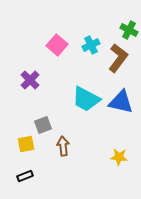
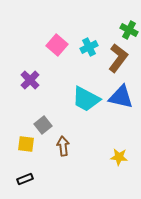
cyan cross: moved 2 px left, 2 px down
blue triangle: moved 5 px up
gray square: rotated 18 degrees counterclockwise
yellow square: rotated 18 degrees clockwise
black rectangle: moved 3 px down
